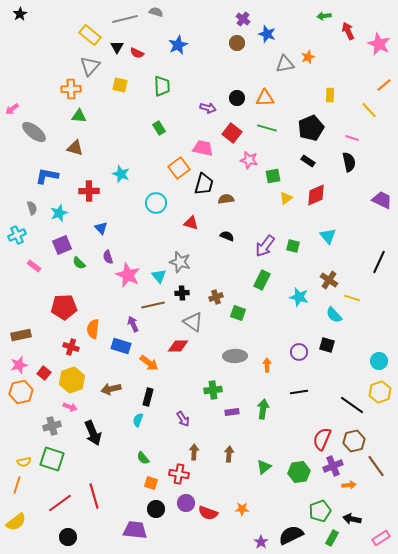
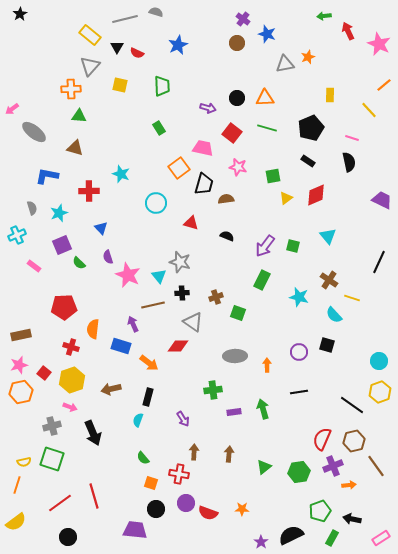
pink star at (249, 160): moved 11 px left, 7 px down
green arrow at (263, 409): rotated 24 degrees counterclockwise
purple rectangle at (232, 412): moved 2 px right
